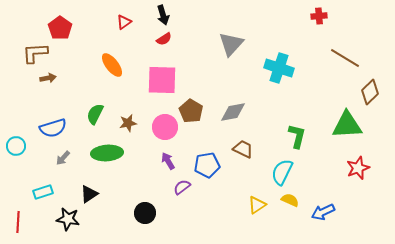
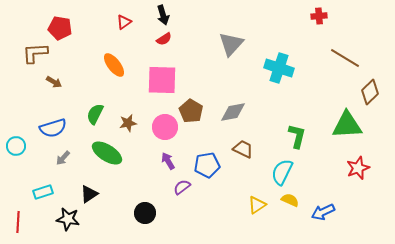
red pentagon: rotated 25 degrees counterclockwise
orange ellipse: moved 2 px right
brown arrow: moved 6 px right, 4 px down; rotated 42 degrees clockwise
green ellipse: rotated 36 degrees clockwise
